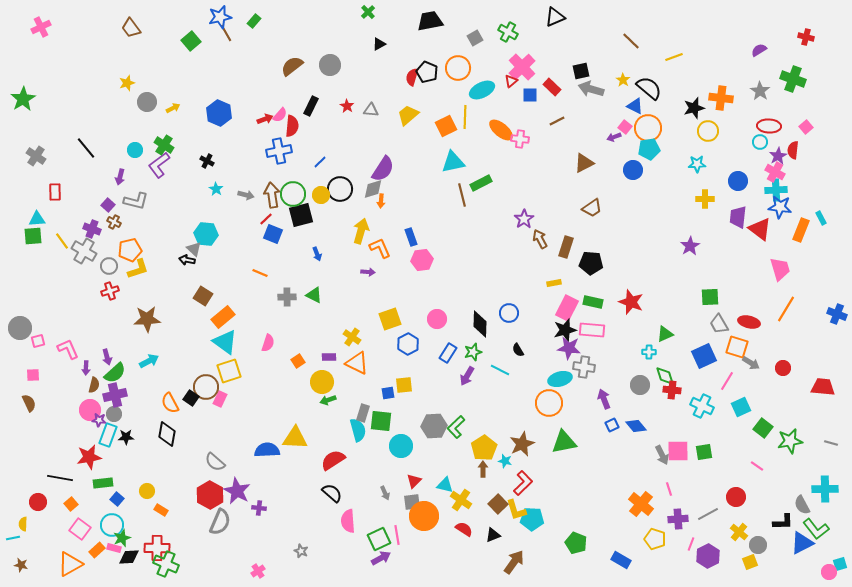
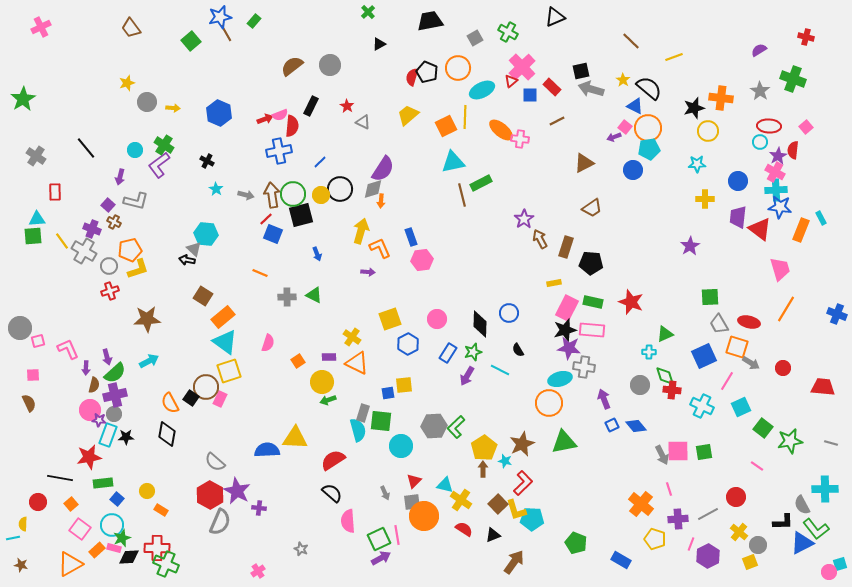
yellow arrow at (173, 108): rotated 32 degrees clockwise
gray triangle at (371, 110): moved 8 px left, 12 px down; rotated 21 degrees clockwise
pink semicircle at (280, 115): rotated 28 degrees clockwise
gray star at (301, 551): moved 2 px up
